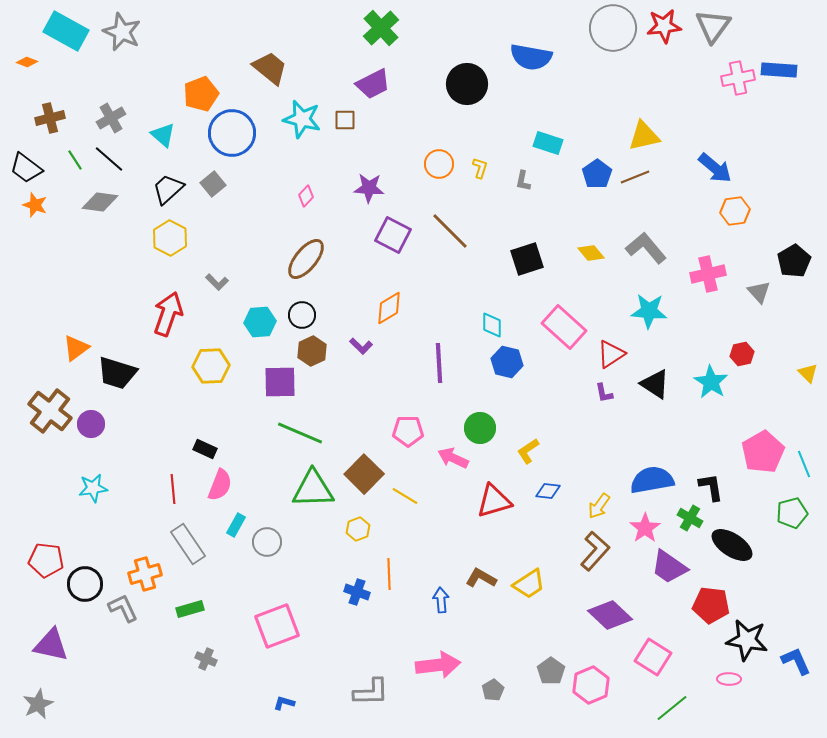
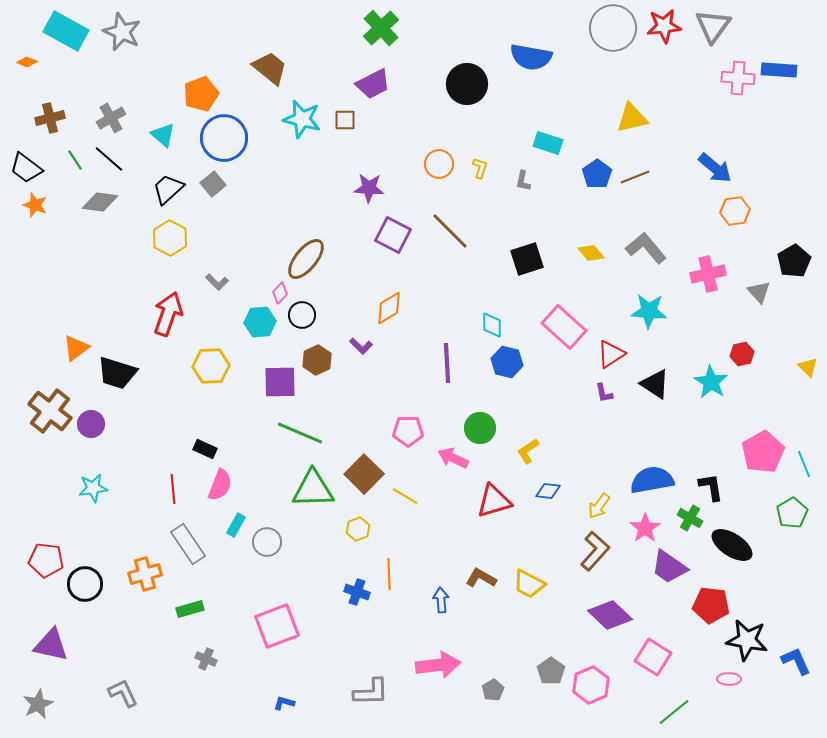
pink cross at (738, 78): rotated 16 degrees clockwise
blue circle at (232, 133): moved 8 px left, 5 px down
yellow triangle at (644, 136): moved 12 px left, 18 px up
pink diamond at (306, 196): moved 26 px left, 97 px down
brown hexagon at (312, 351): moved 5 px right, 9 px down
purple line at (439, 363): moved 8 px right
yellow triangle at (808, 373): moved 6 px up
green pentagon at (792, 513): rotated 16 degrees counterclockwise
yellow trapezoid at (529, 584): rotated 60 degrees clockwise
gray L-shape at (123, 608): moved 85 px down
green line at (672, 708): moved 2 px right, 4 px down
